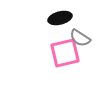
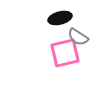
gray semicircle: moved 2 px left, 1 px up
